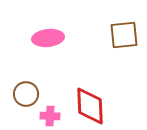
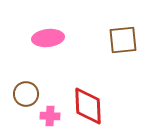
brown square: moved 1 px left, 5 px down
red diamond: moved 2 px left
